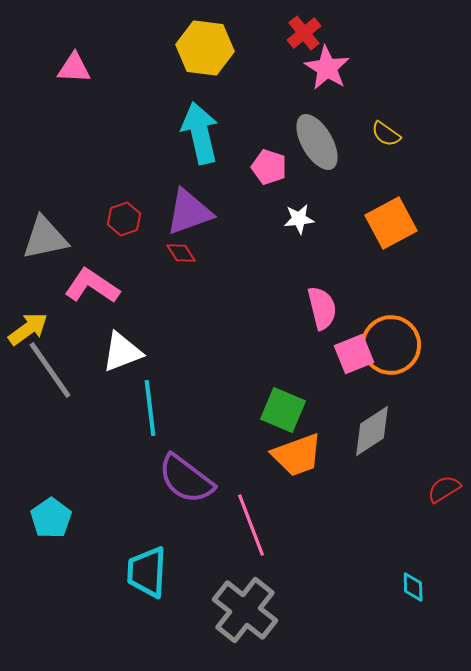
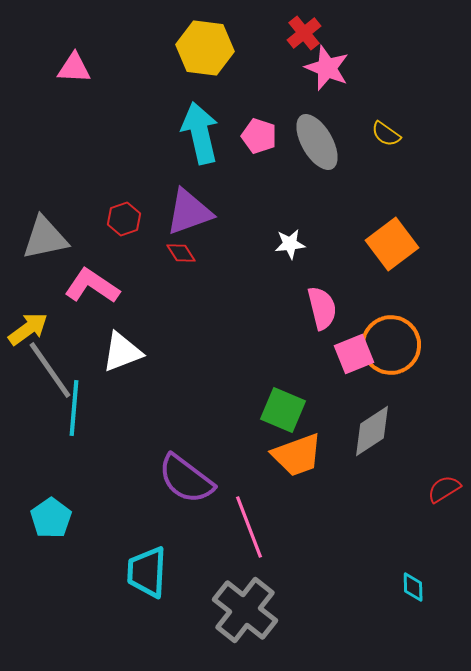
pink star: rotated 9 degrees counterclockwise
pink pentagon: moved 10 px left, 31 px up
white star: moved 9 px left, 25 px down
orange square: moved 1 px right, 21 px down; rotated 9 degrees counterclockwise
cyan line: moved 76 px left; rotated 12 degrees clockwise
pink line: moved 2 px left, 2 px down
